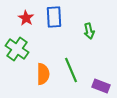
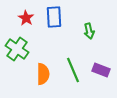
green line: moved 2 px right
purple rectangle: moved 16 px up
